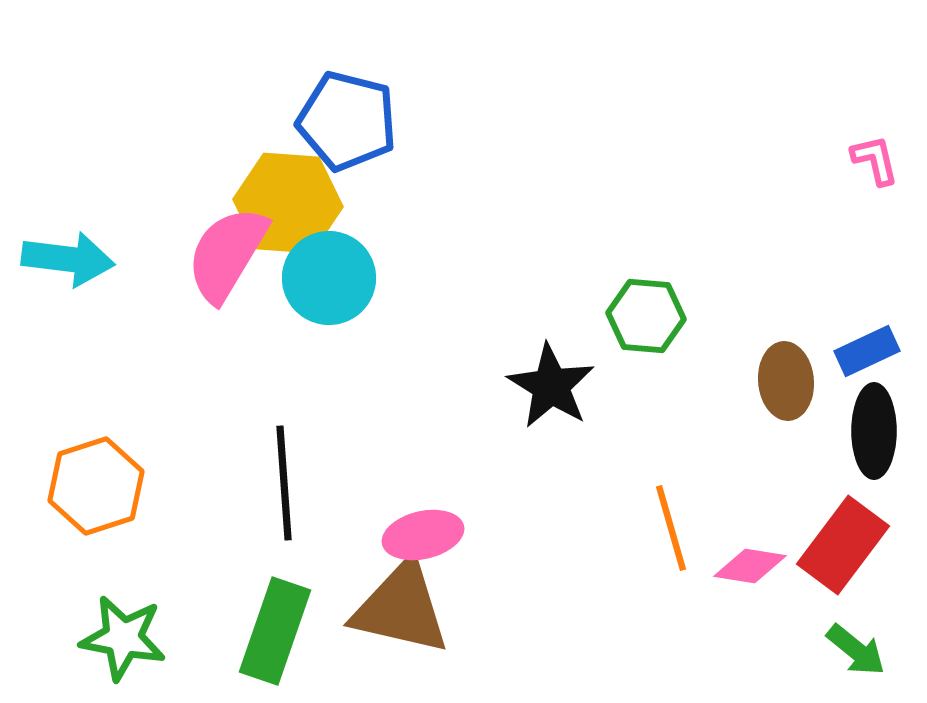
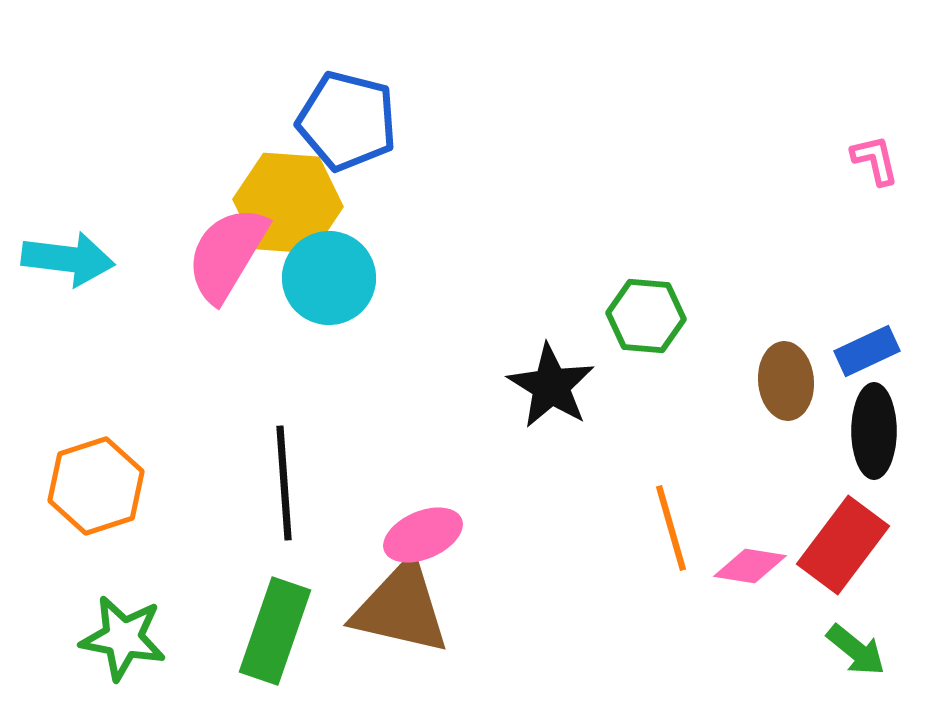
pink ellipse: rotated 10 degrees counterclockwise
